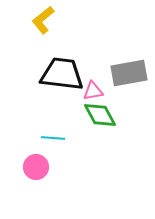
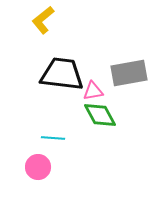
pink circle: moved 2 px right
